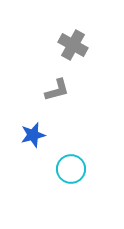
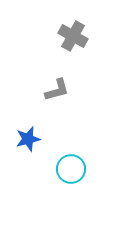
gray cross: moved 9 px up
blue star: moved 5 px left, 4 px down
